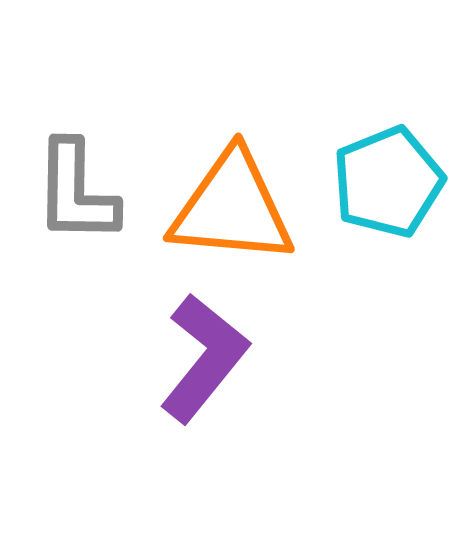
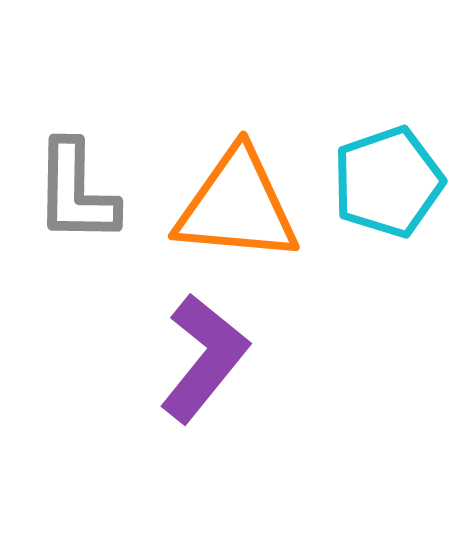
cyan pentagon: rotated 3 degrees clockwise
orange triangle: moved 5 px right, 2 px up
